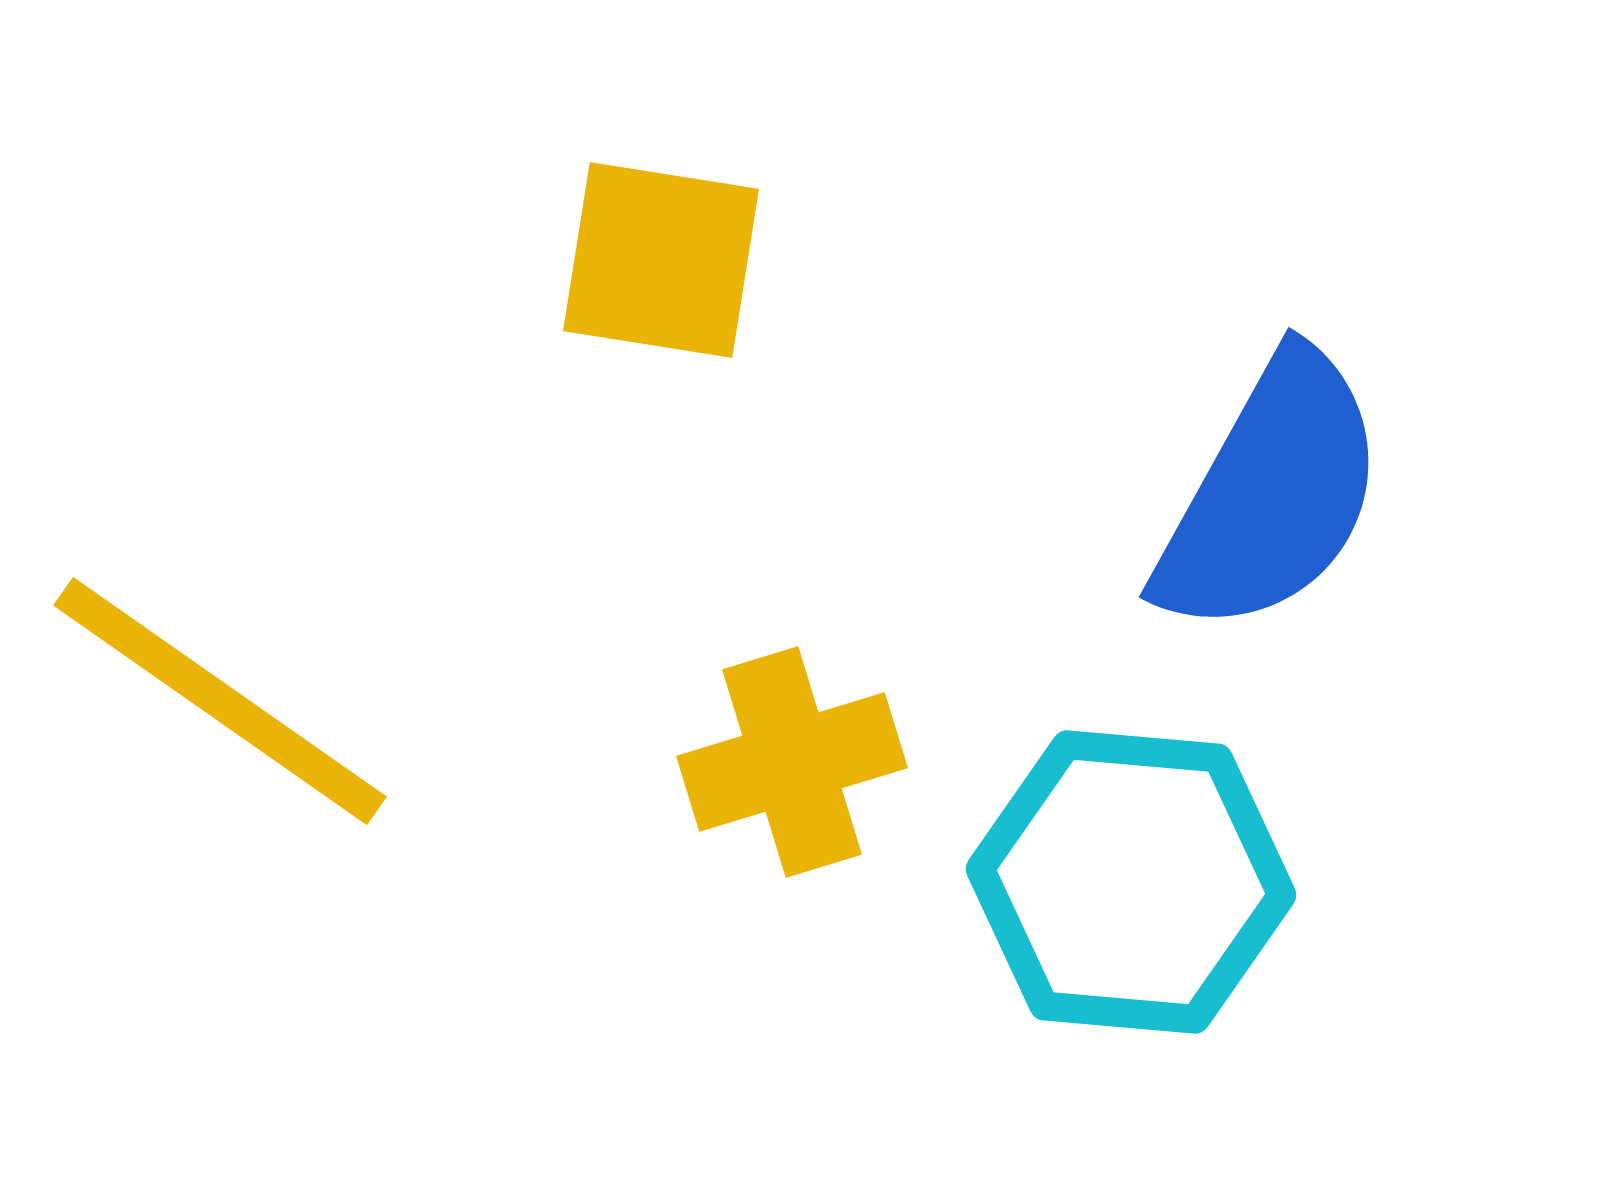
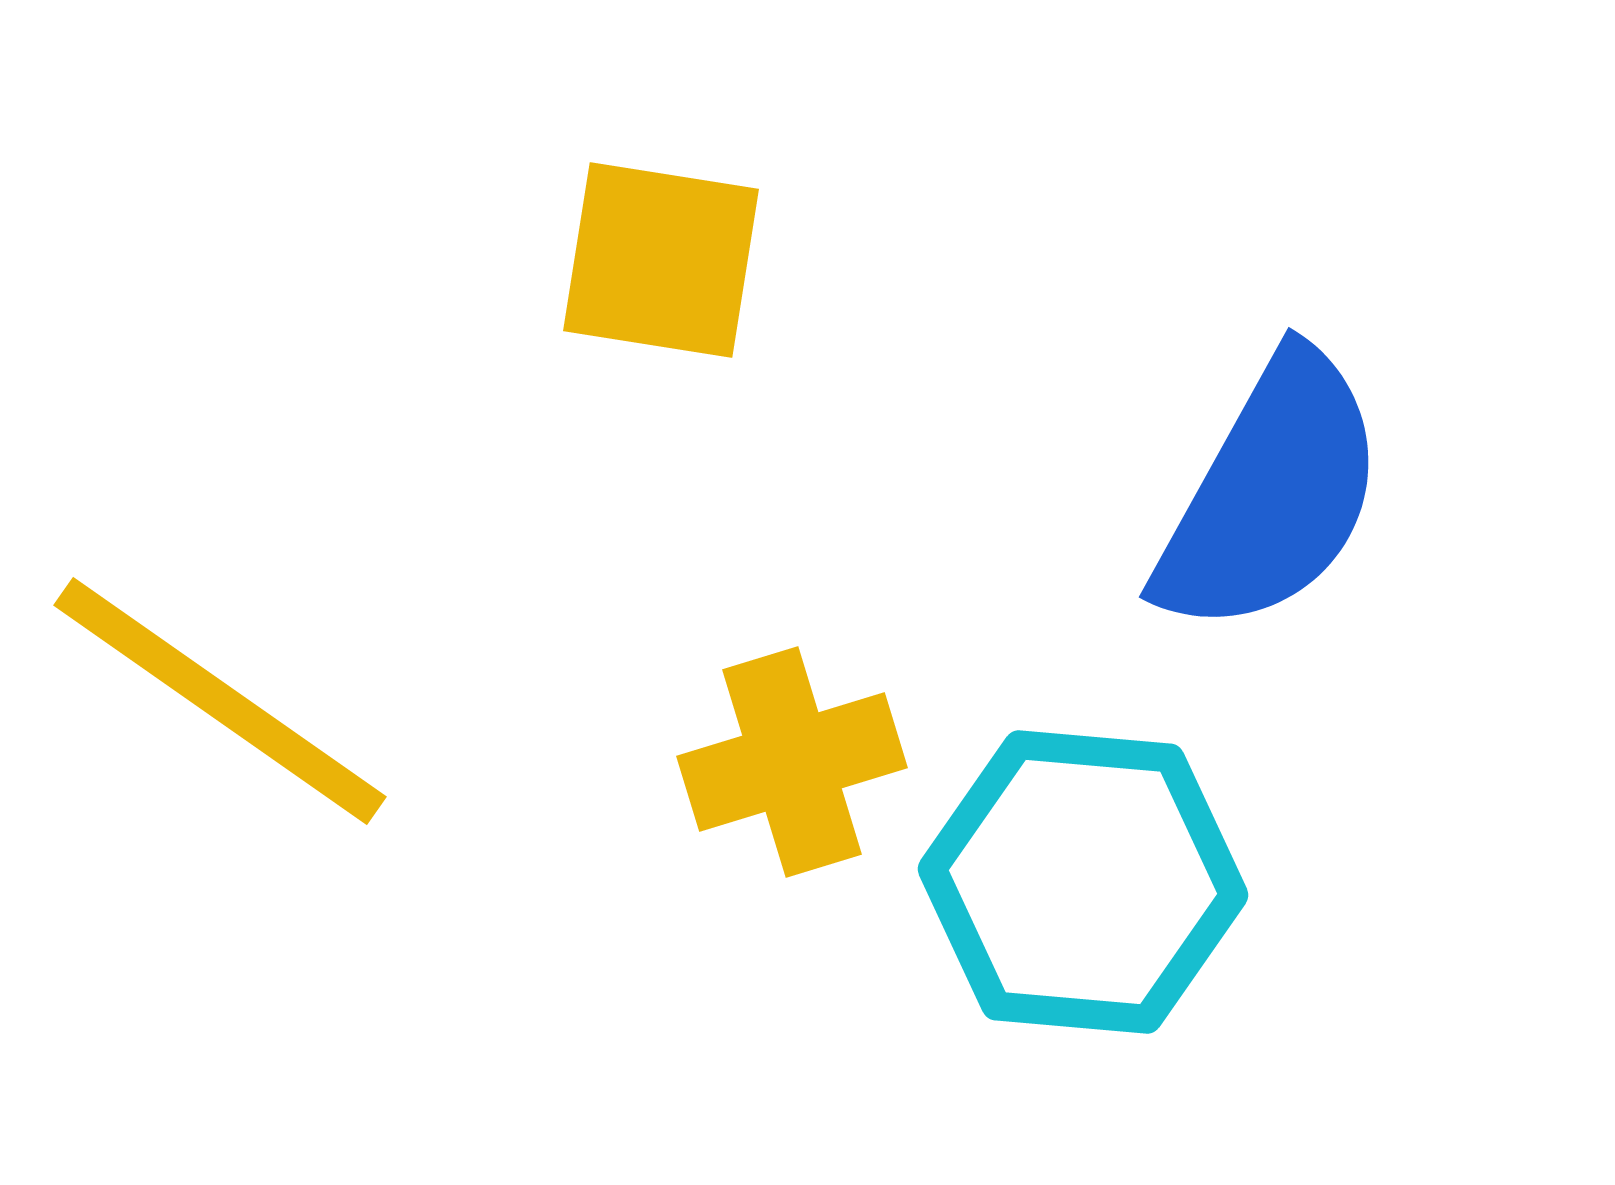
cyan hexagon: moved 48 px left
